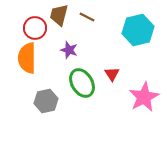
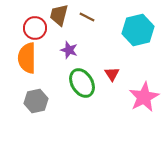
gray hexagon: moved 10 px left
